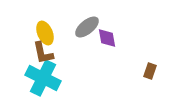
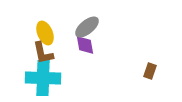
purple diamond: moved 22 px left, 7 px down
cyan cross: rotated 24 degrees counterclockwise
